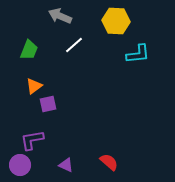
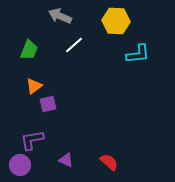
purple triangle: moved 5 px up
